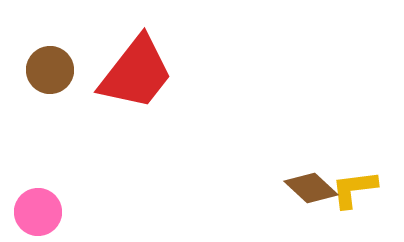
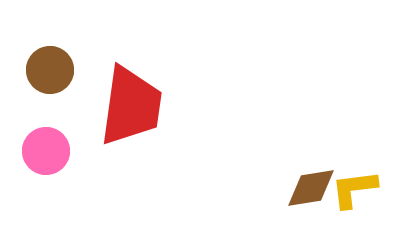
red trapezoid: moved 5 px left, 33 px down; rotated 30 degrees counterclockwise
brown diamond: rotated 52 degrees counterclockwise
pink circle: moved 8 px right, 61 px up
